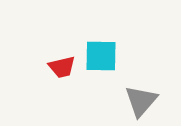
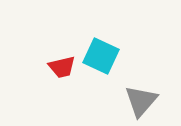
cyan square: rotated 24 degrees clockwise
